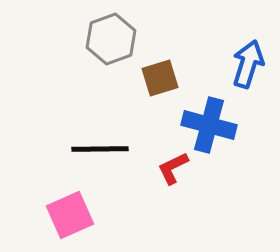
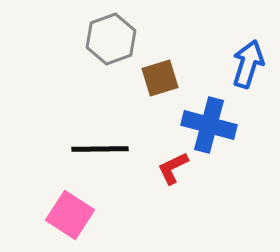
pink square: rotated 33 degrees counterclockwise
